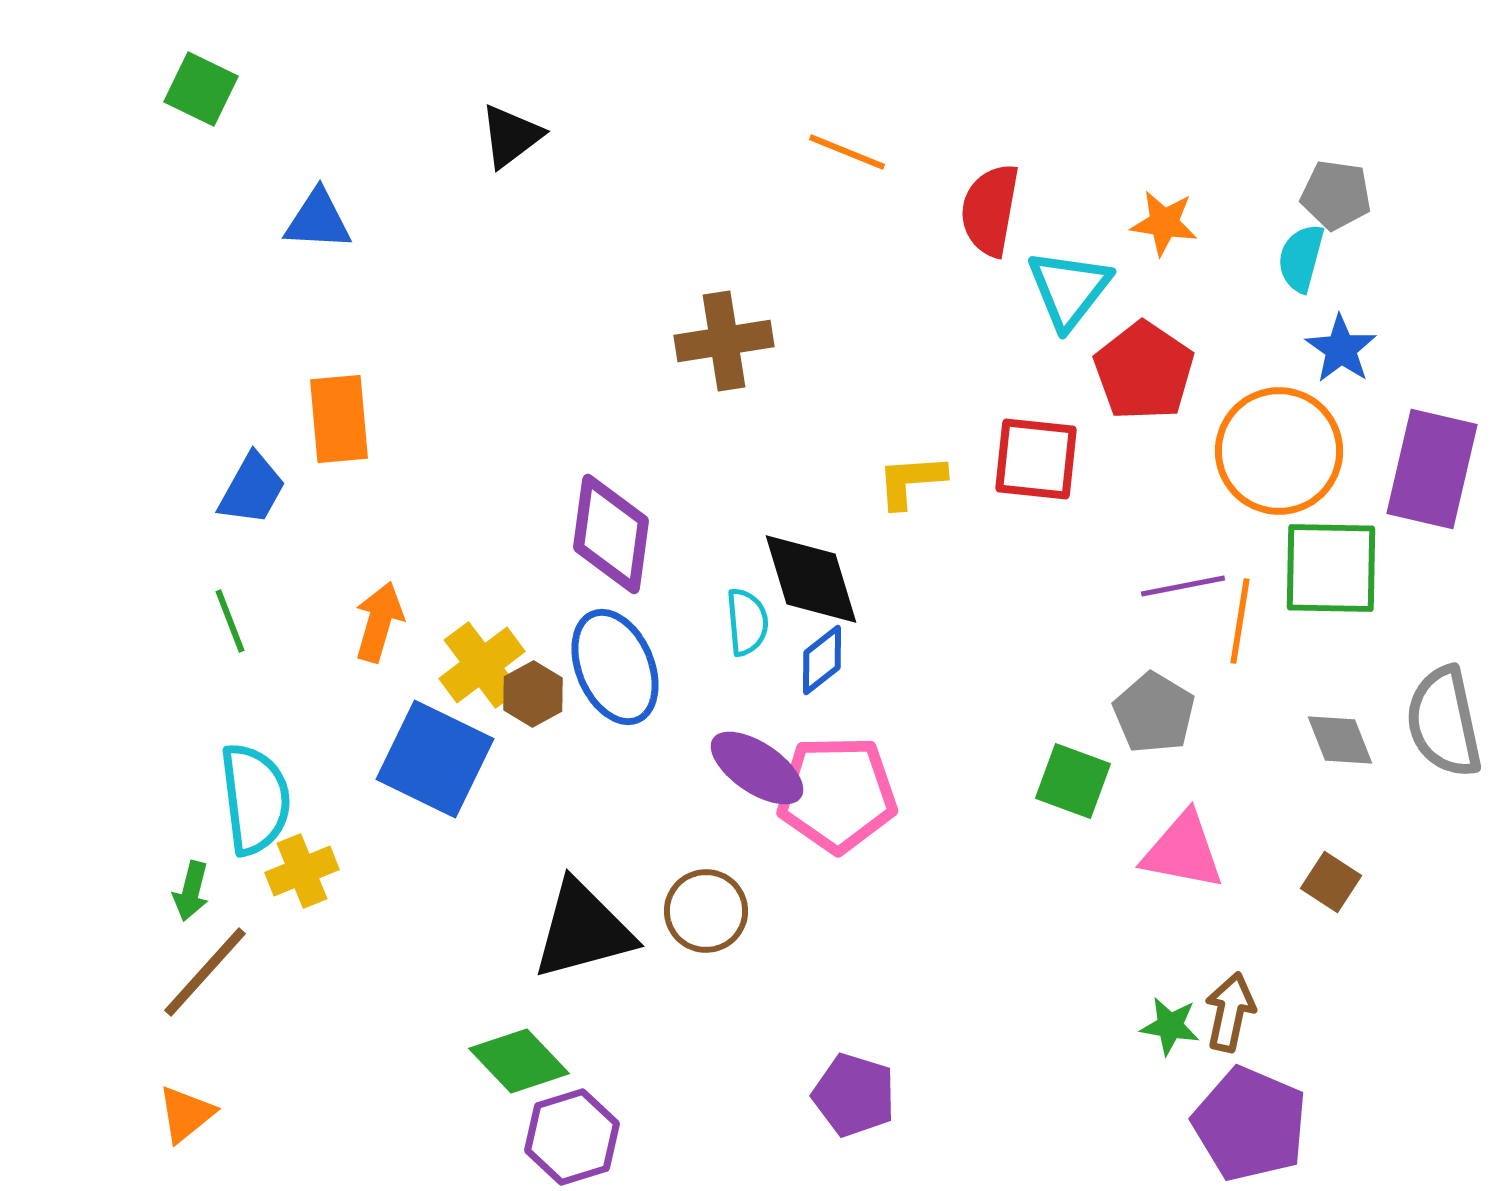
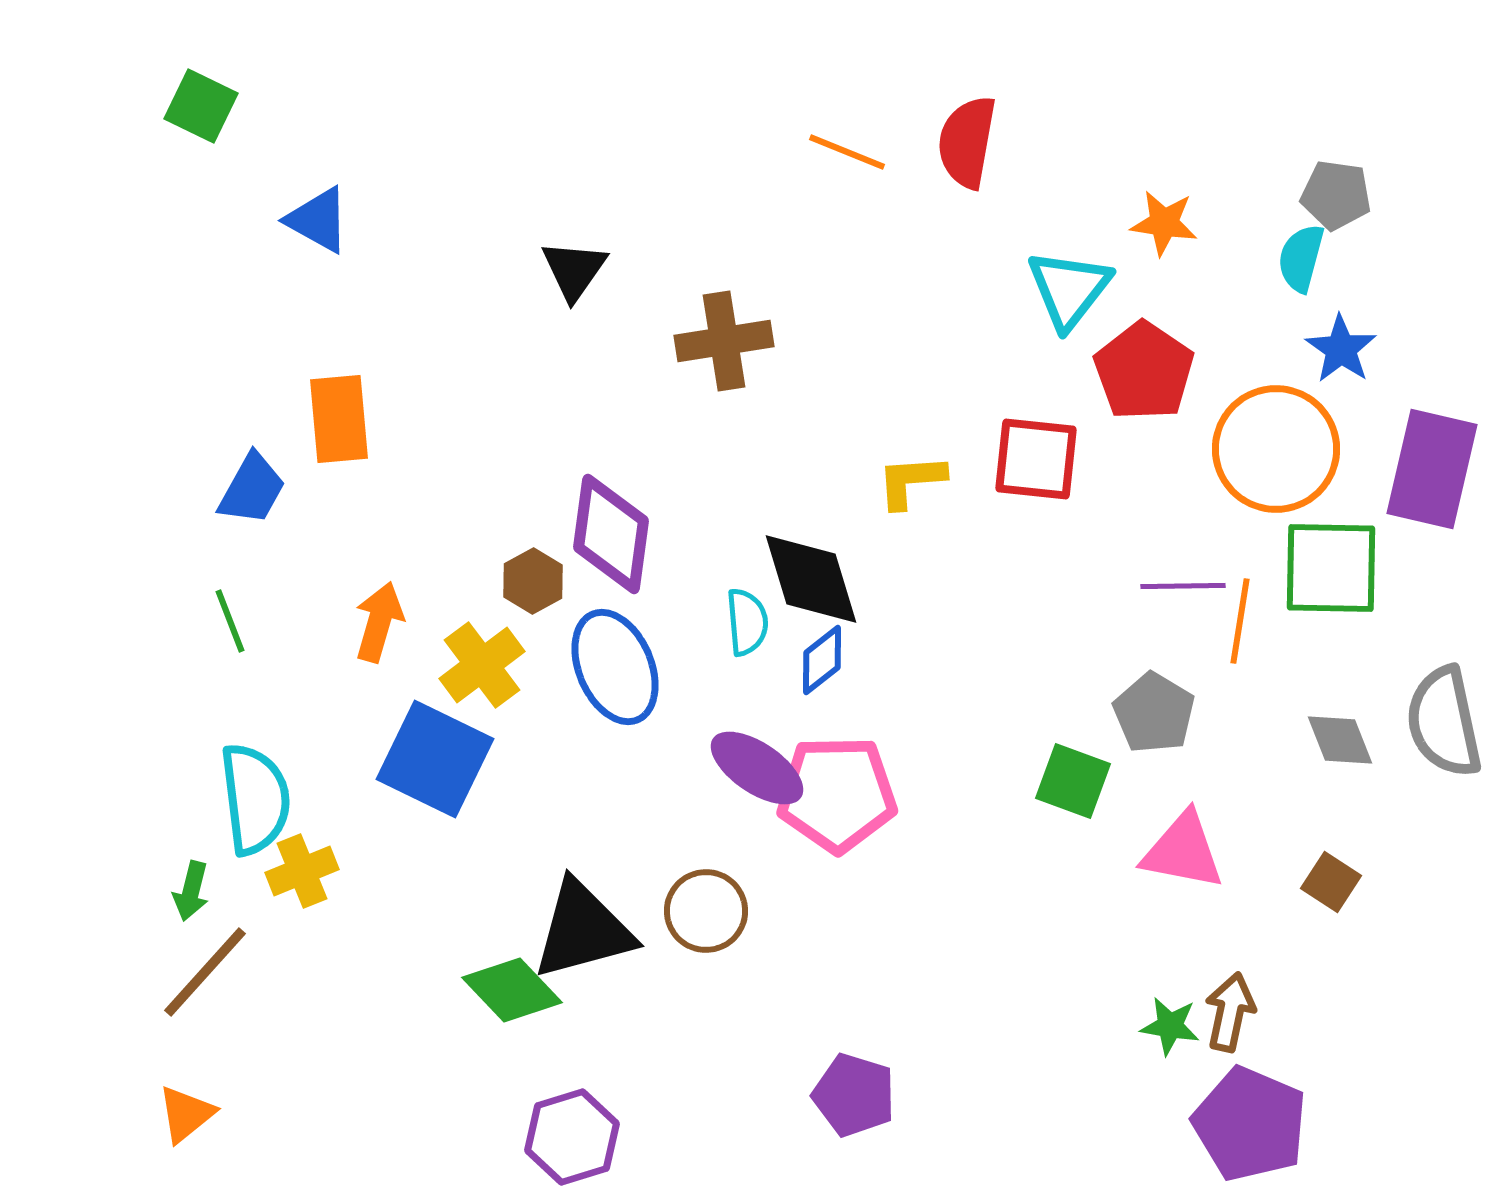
green square at (201, 89): moved 17 px down
black triangle at (511, 136): moved 63 px right, 134 px down; rotated 18 degrees counterclockwise
red semicircle at (990, 210): moved 23 px left, 68 px up
blue triangle at (318, 220): rotated 26 degrees clockwise
orange circle at (1279, 451): moved 3 px left, 2 px up
purple line at (1183, 586): rotated 10 degrees clockwise
brown hexagon at (533, 694): moved 113 px up
green diamond at (519, 1061): moved 7 px left, 71 px up
